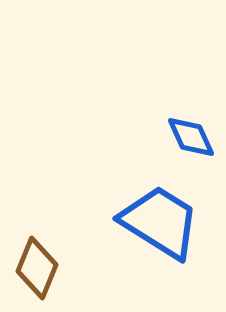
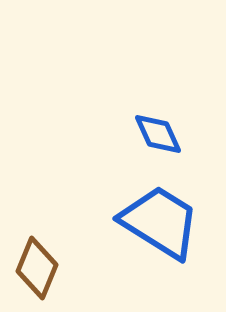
blue diamond: moved 33 px left, 3 px up
